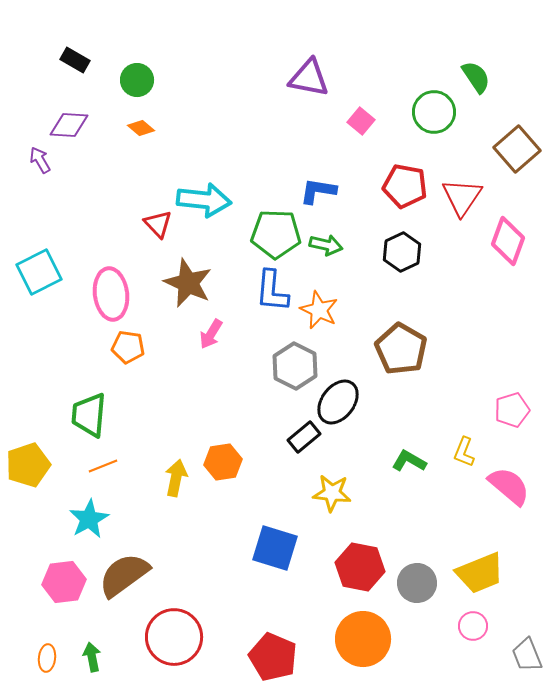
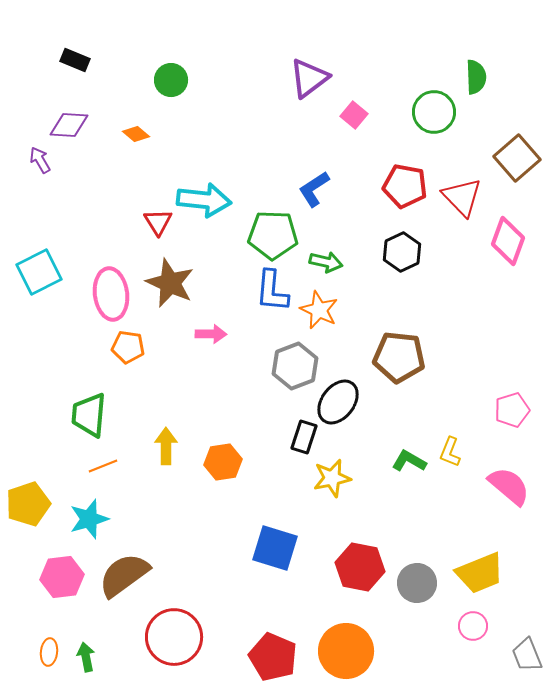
black rectangle at (75, 60): rotated 8 degrees counterclockwise
green semicircle at (476, 77): rotated 32 degrees clockwise
purple triangle at (309, 78): rotated 48 degrees counterclockwise
green circle at (137, 80): moved 34 px right
pink square at (361, 121): moved 7 px left, 6 px up
orange diamond at (141, 128): moved 5 px left, 6 px down
brown square at (517, 149): moved 9 px down
blue L-shape at (318, 191): moved 4 px left, 2 px up; rotated 42 degrees counterclockwise
red triangle at (462, 197): rotated 18 degrees counterclockwise
red triangle at (158, 224): moved 2 px up; rotated 12 degrees clockwise
green pentagon at (276, 234): moved 3 px left, 1 px down
green arrow at (326, 245): moved 17 px down
brown star at (188, 283): moved 18 px left
pink arrow at (211, 334): rotated 120 degrees counterclockwise
brown pentagon at (401, 349): moved 2 px left, 8 px down; rotated 24 degrees counterclockwise
gray hexagon at (295, 366): rotated 12 degrees clockwise
black rectangle at (304, 437): rotated 32 degrees counterclockwise
yellow L-shape at (464, 452): moved 14 px left
yellow pentagon at (28, 465): moved 39 px down
yellow arrow at (176, 478): moved 10 px left, 32 px up; rotated 12 degrees counterclockwise
yellow star at (332, 493): moved 15 px up; rotated 18 degrees counterclockwise
cyan star at (89, 519): rotated 12 degrees clockwise
pink hexagon at (64, 582): moved 2 px left, 5 px up
orange circle at (363, 639): moved 17 px left, 12 px down
green arrow at (92, 657): moved 6 px left
orange ellipse at (47, 658): moved 2 px right, 6 px up
